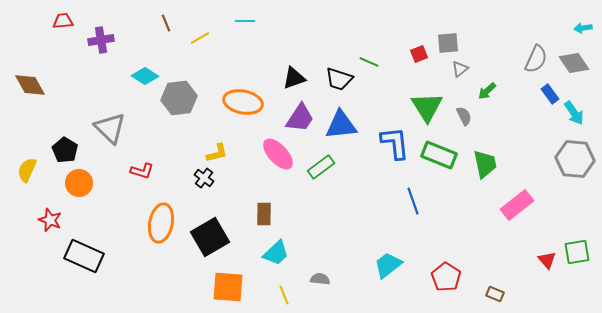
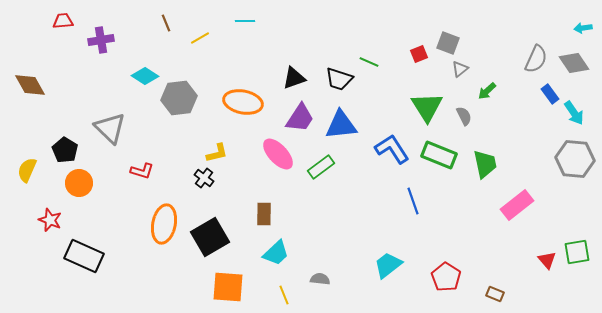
gray square at (448, 43): rotated 25 degrees clockwise
blue L-shape at (395, 143): moved 3 px left, 6 px down; rotated 27 degrees counterclockwise
orange ellipse at (161, 223): moved 3 px right, 1 px down
